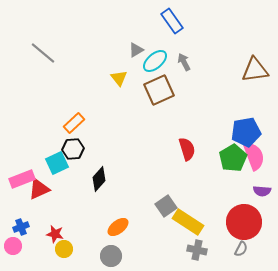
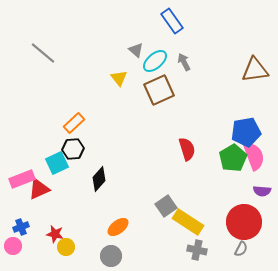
gray triangle: rotated 49 degrees counterclockwise
yellow circle: moved 2 px right, 2 px up
